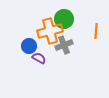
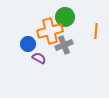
green circle: moved 1 px right, 2 px up
blue circle: moved 1 px left, 2 px up
